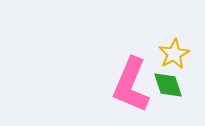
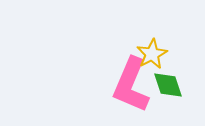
yellow star: moved 22 px left
